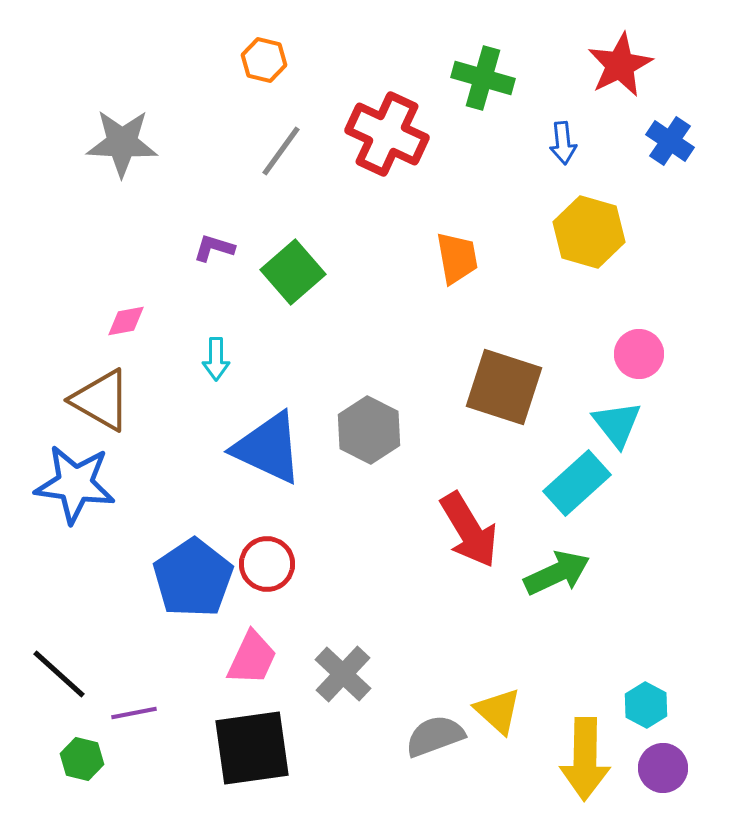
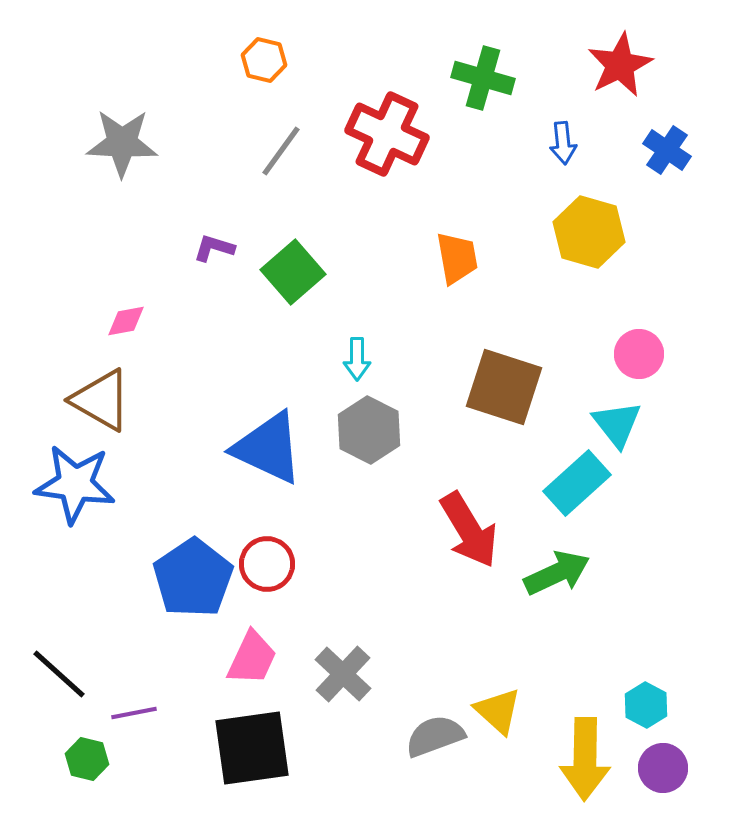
blue cross: moved 3 px left, 9 px down
cyan arrow: moved 141 px right
green hexagon: moved 5 px right
